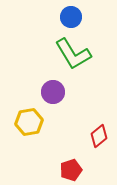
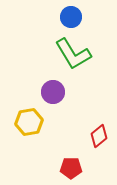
red pentagon: moved 2 px up; rotated 20 degrees clockwise
